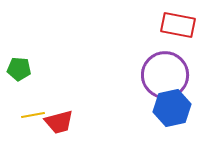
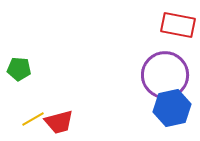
yellow line: moved 4 px down; rotated 20 degrees counterclockwise
